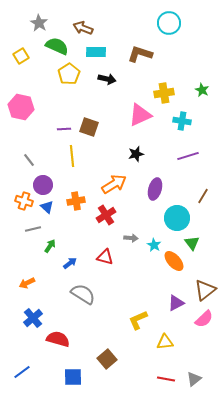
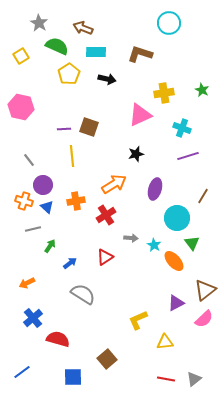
cyan cross at (182, 121): moved 7 px down; rotated 12 degrees clockwise
red triangle at (105, 257): rotated 48 degrees counterclockwise
